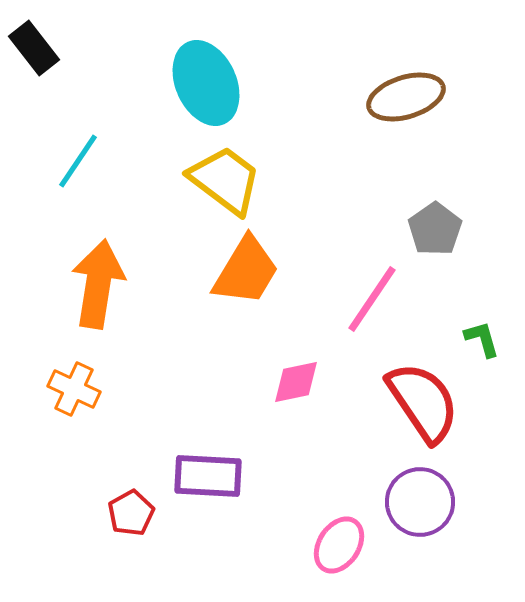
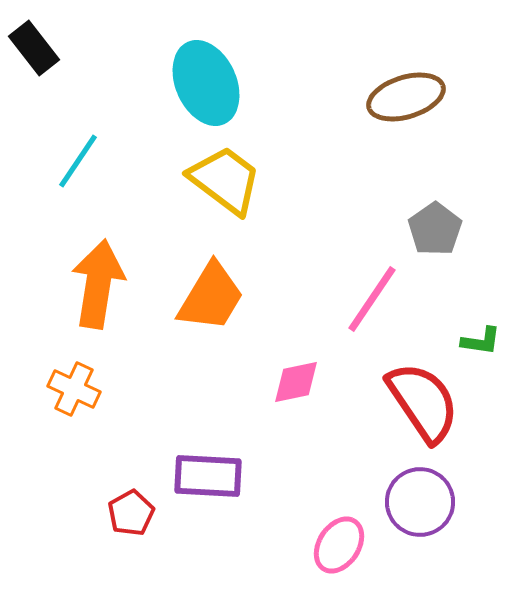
orange trapezoid: moved 35 px left, 26 px down
green L-shape: moved 1 px left, 2 px down; rotated 114 degrees clockwise
